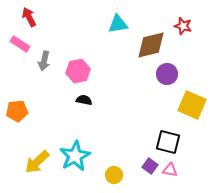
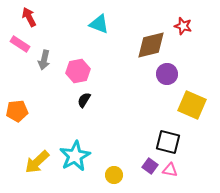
cyan triangle: moved 19 px left; rotated 30 degrees clockwise
gray arrow: moved 1 px up
black semicircle: rotated 70 degrees counterclockwise
